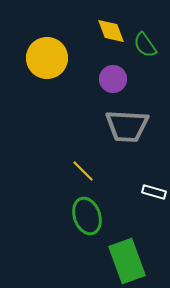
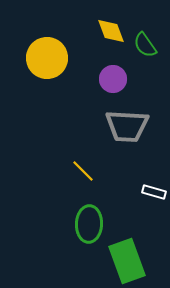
green ellipse: moved 2 px right, 8 px down; rotated 21 degrees clockwise
